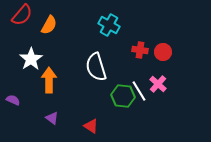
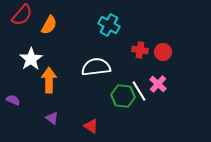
white semicircle: rotated 100 degrees clockwise
